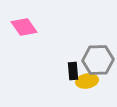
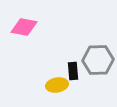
pink diamond: rotated 44 degrees counterclockwise
yellow ellipse: moved 30 px left, 4 px down
